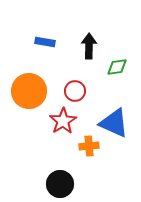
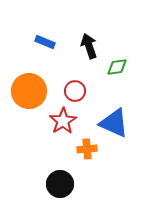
blue rectangle: rotated 12 degrees clockwise
black arrow: rotated 20 degrees counterclockwise
orange cross: moved 2 px left, 3 px down
